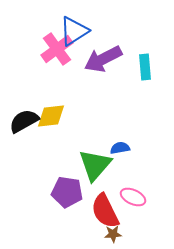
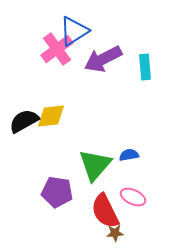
blue semicircle: moved 9 px right, 7 px down
purple pentagon: moved 10 px left
brown star: moved 2 px right, 1 px up
